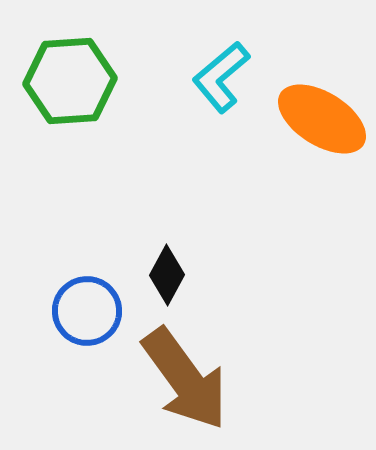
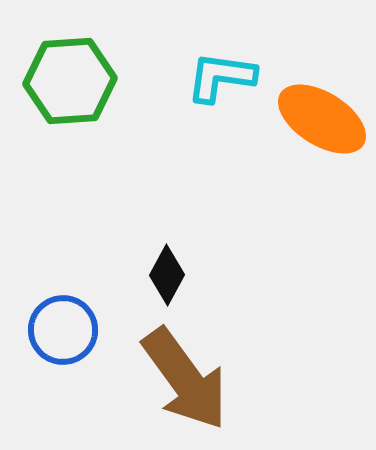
cyan L-shape: rotated 48 degrees clockwise
blue circle: moved 24 px left, 19 px down
